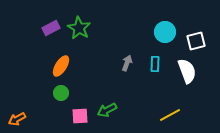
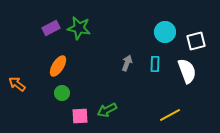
green star: rotated 20 degrees counterclockwise
orange ellipse: moved 3 px left
green circle: moved 1 px right
orange arrow: moved 35 px up; rotated 66 degrees clockwise
